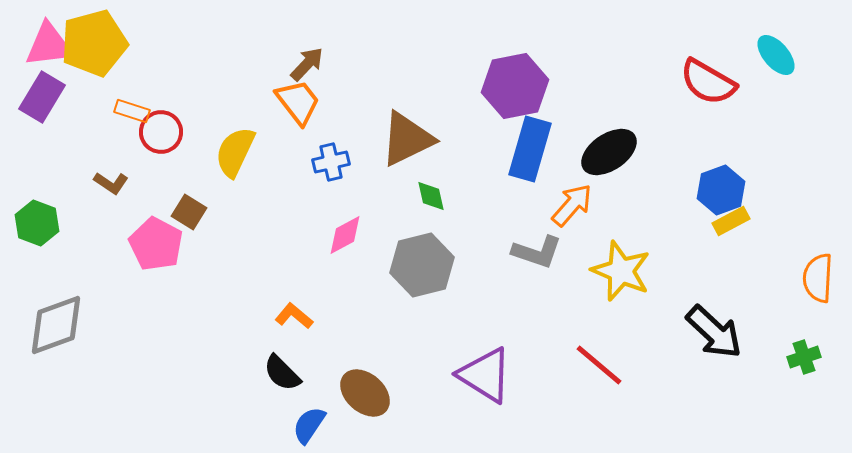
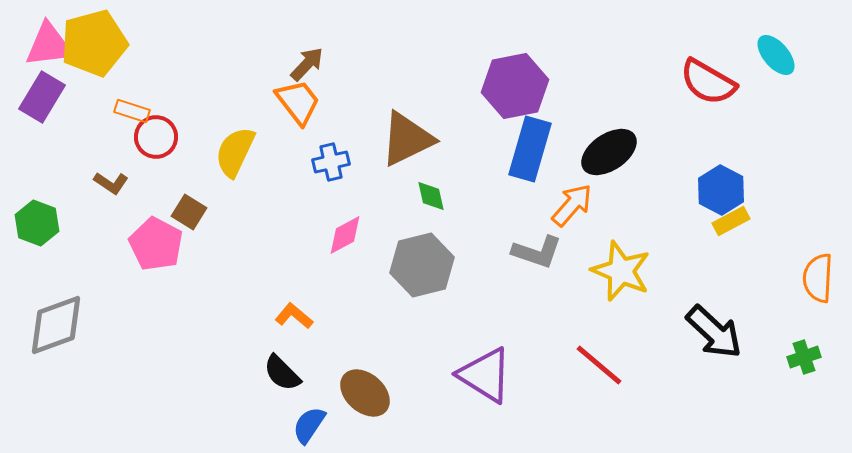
red circle: moved 5 px left, 5 px down
blue hexagon: rotated 12 degrees counterclockwise
